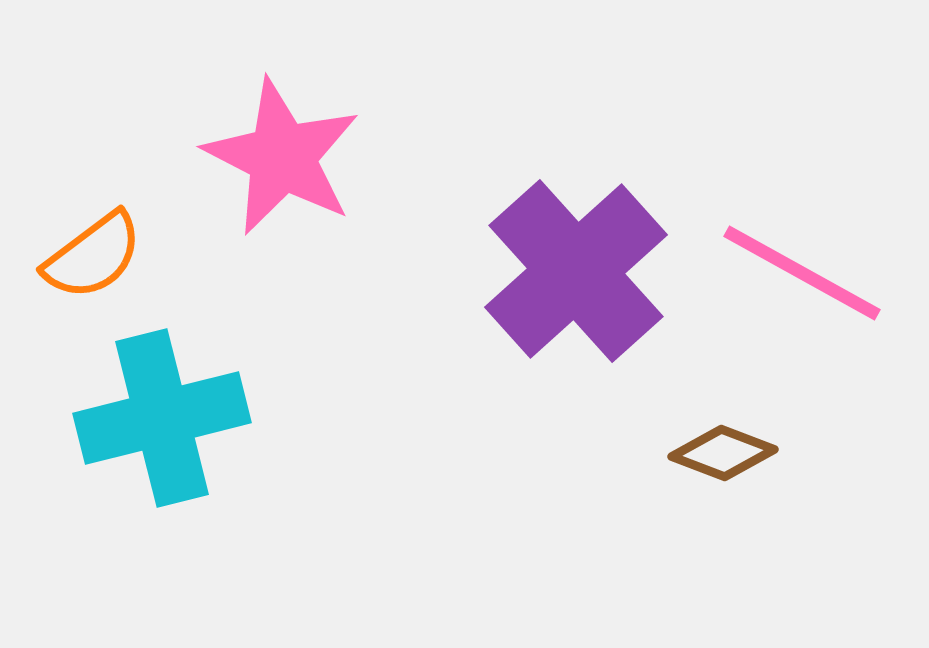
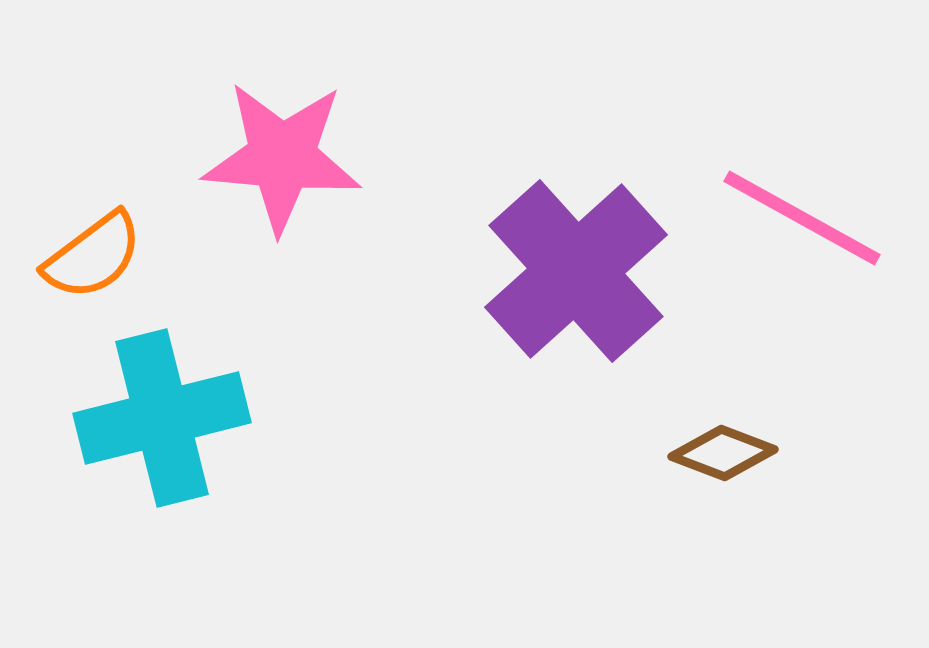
pink star: rotated 22 degrees counterclockwise
pink line: moved 55 px up
